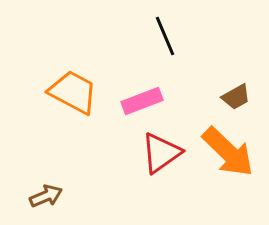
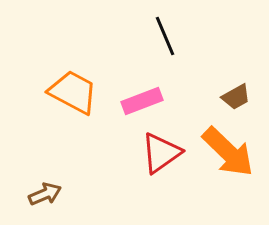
brown arrow: moved 1 px left, 2 px up
